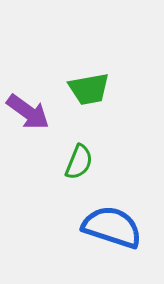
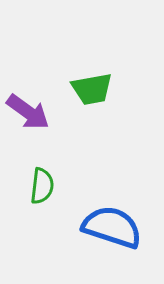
green trapezoid: moved 3 px right
green semicircle: moved 37 px left, 24 px down; rotated 15 degrees counterclockwise
